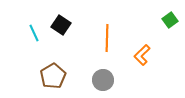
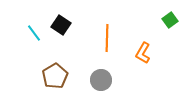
cyan line: rotated 12 degrees counterclockwise
orange L-shape: moved 1 px right, 2 px up; rotated 15 degrees counterclockwise
brown pentagon: moved 2 px right
gray circle: moved 2 px left
